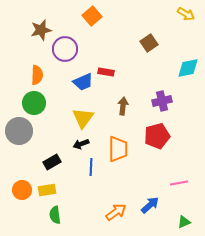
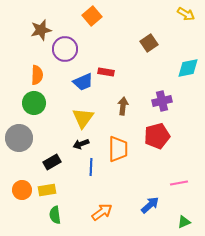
gray circle: moved 7 px down
orange arrow: moved 14 px left
